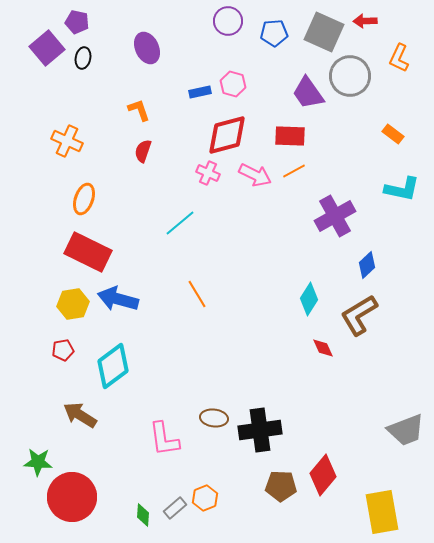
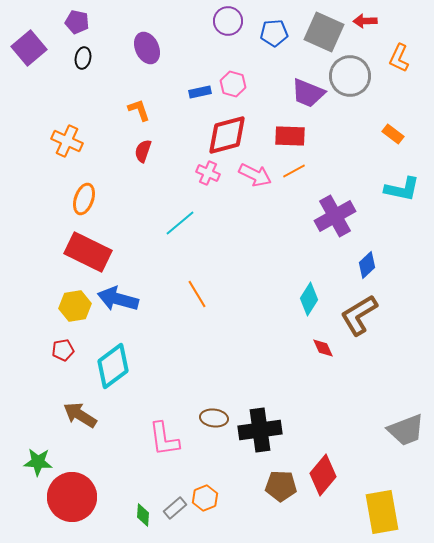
purple square at (47, 48): moved 18 px left
purple trapezoid at (308, 93): rotated 33 degrees counterclockwise
yellow hexagon at (73, 304): moved 2 px right, 2 px down
